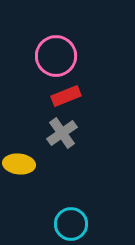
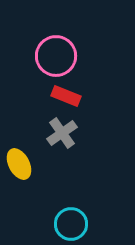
red rectangle: rotated 44 degrees clockwise
yellow ellipse: rotated 56 degrees clockwise
